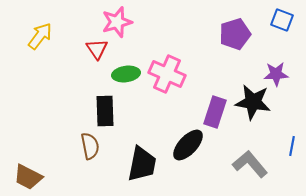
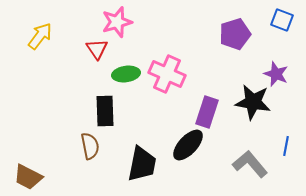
purple star: rotated 25 degrees clockwise
purple rectangle: moved 8 px left
blue line: moved 6 px left
